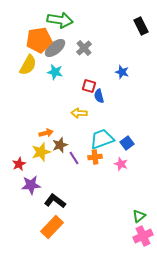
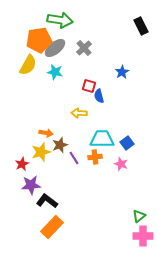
blue star: rotated 24 degrees clockwise
orange arrow: rotated 24 degrees clockwise
cyan trapezoid: rotated 20 degrees clockwise
red star: moved 3 px right
black L-shape: moved 8 px left
pink cross: rotated 24 degrees clockwise
